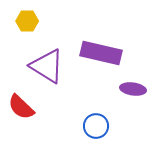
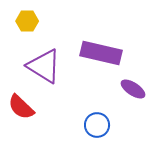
purple triangle: moved 3 px left
purple ellipse: rotated 25 degrees clockwise
blue circle: moved 1 px right, 1 px up
